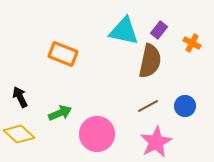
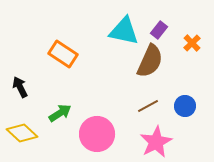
orange cross: rotated 18 degrees clockwise
orange rectangle: rotated 12 degrees clockwise
brown semicircle: rotated 12 degrees clockwise
black arrow: moved 10 px up
green arrow: rotated 10 degrees counterclockwise
yellow diamond: moved 3 px right, 1 px up
